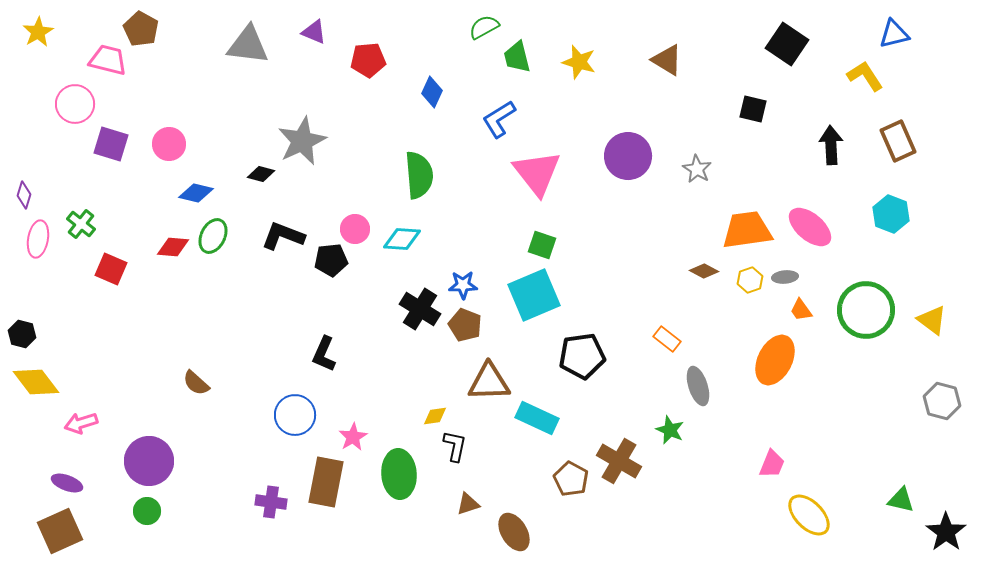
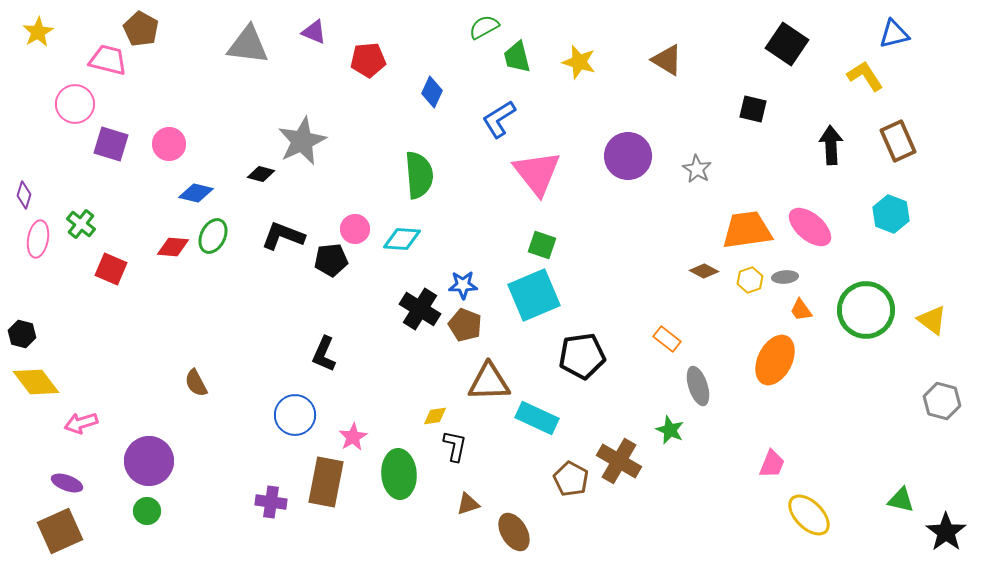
brown semicircle at (196, 383): rotated 20 degrees clockwise
